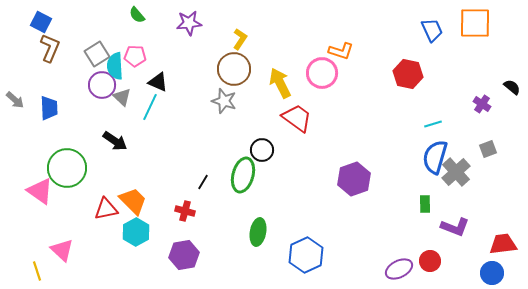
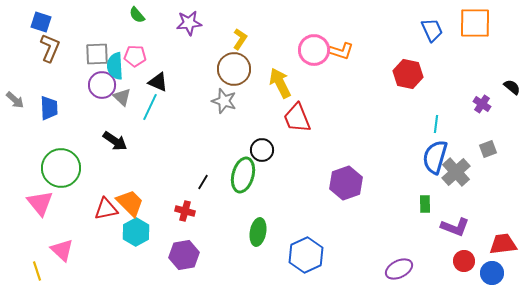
blue square at (41, 22): rotated 10 degrees counterclockwise
gray square at (97, 54): rotated 30 degrees clockwise
pink circle at (322, 73): moved 8 px left, 23 px up
red trapezoid at (297, 118): rotated 148 degrees counterclockwise
cyan line at (433, 124): moved 3 px right; rotated 66 degrees counterclockwise
green circle at (67, 168): moved 6 px left
purple hexagon at (354, 179): moved 8 px left, 4 px down
pink triangle at (40, 191): moved 12 px down; rotated 16 degrees clockwise
orange trapezoid at (133, 201): moved 3 px left, 2 px down
red circle at (430, 261): moved 34 px right
